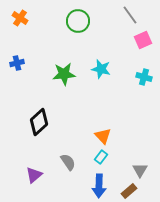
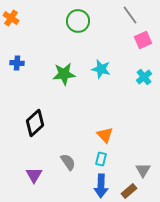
orange cross: moved 9 px left
blue cross: rotated 16 degrees clockwise
cyan cross: rotated 35 degrees clockwise
black diamond: moved 4 px left, 1 px down
orange triangle: moved 2 px right, 1 px up
cyan rectangle: moved 2 px down; rotated 24 degrees counterclockwise
gray triangle: moved 3 px right
purple triangle: rotated 18 degrees counterclockwise
blue arrow: moved 2 px right
